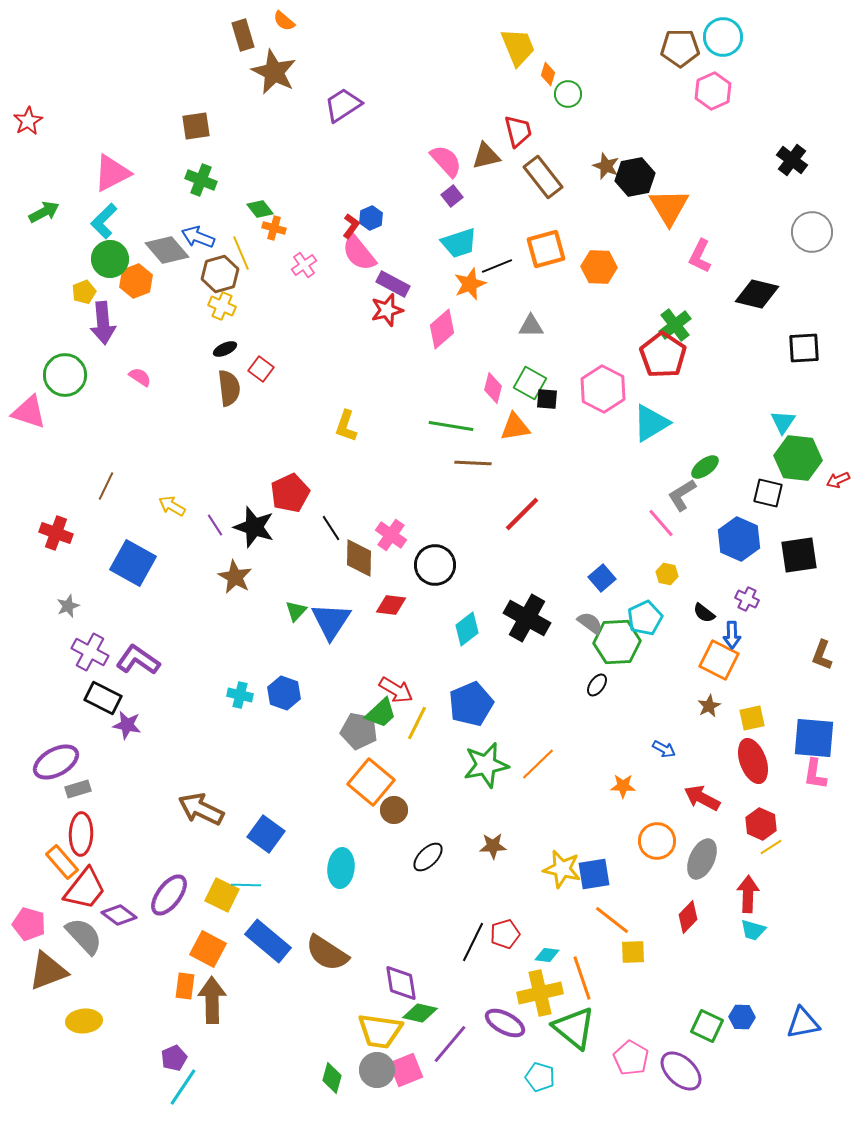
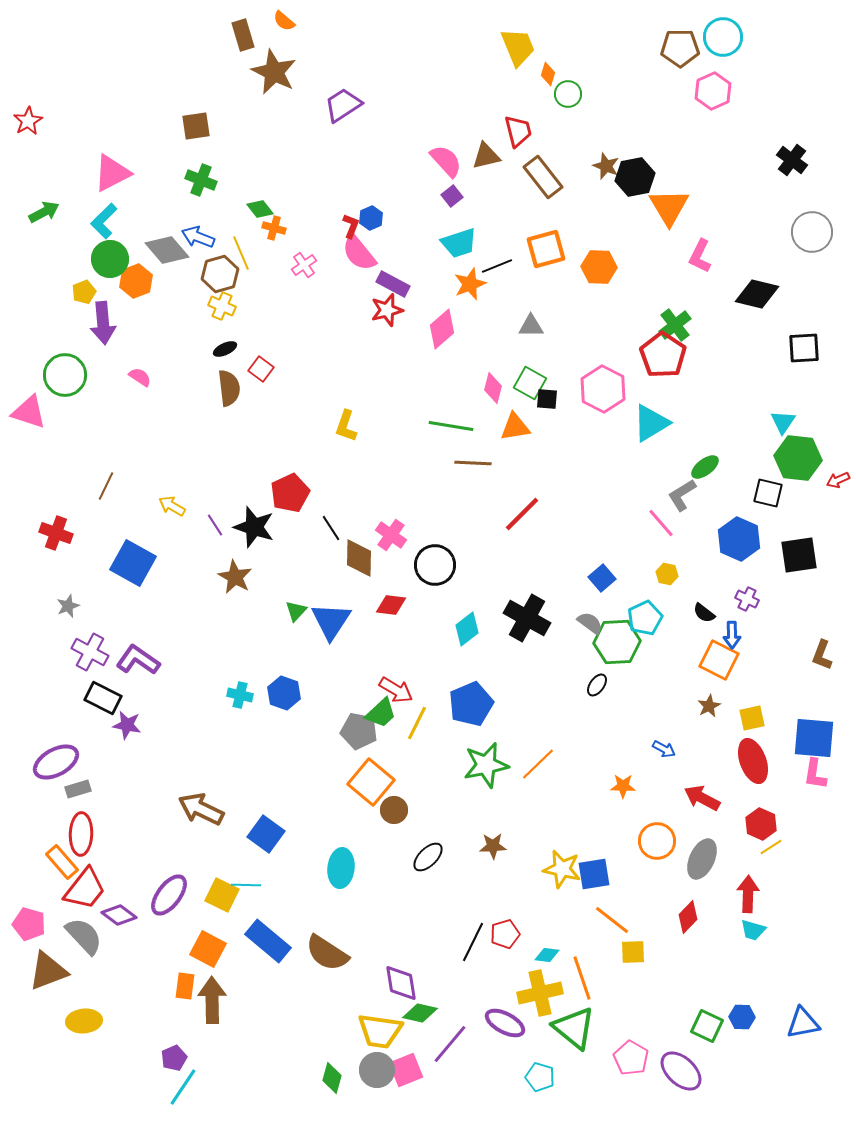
red L-shape at (351, 226): rotated 15 degrees counterclockwise
